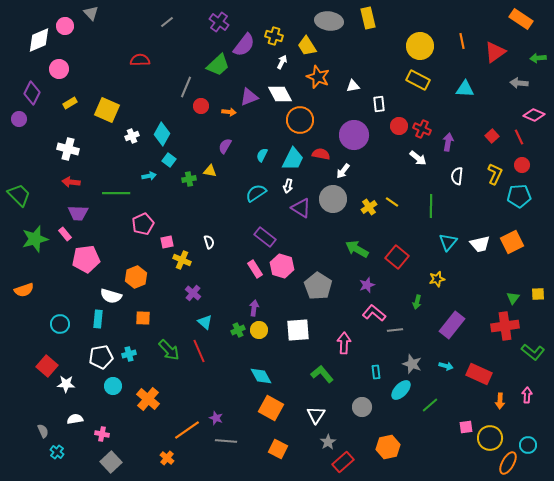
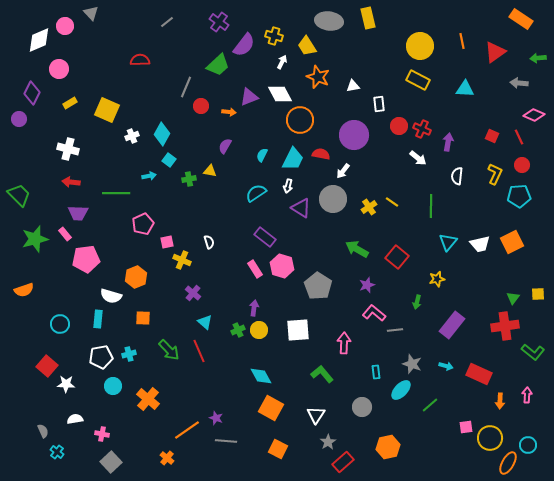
red square at (492, 136): rotated 24 degrees counterclockwise
